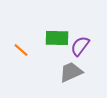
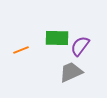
orange line: rotated 63 degrees counterclockwise
